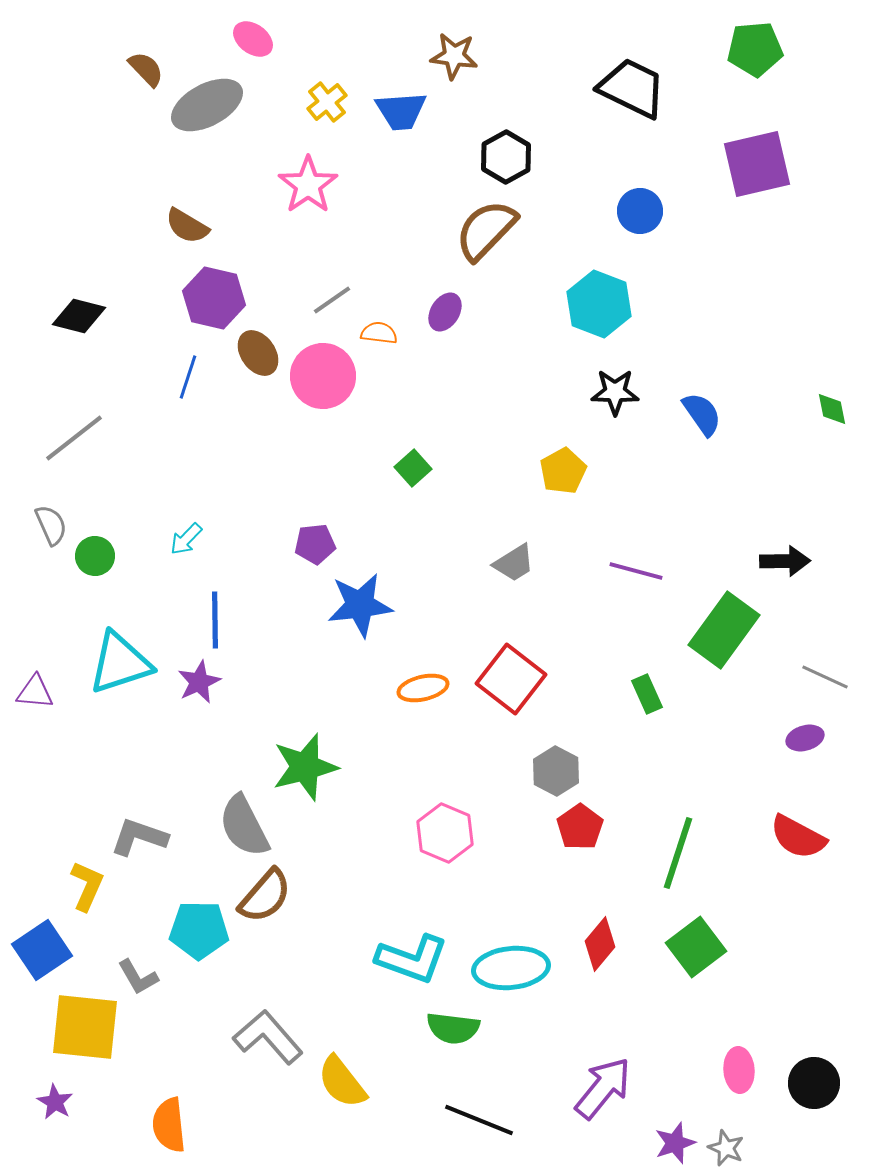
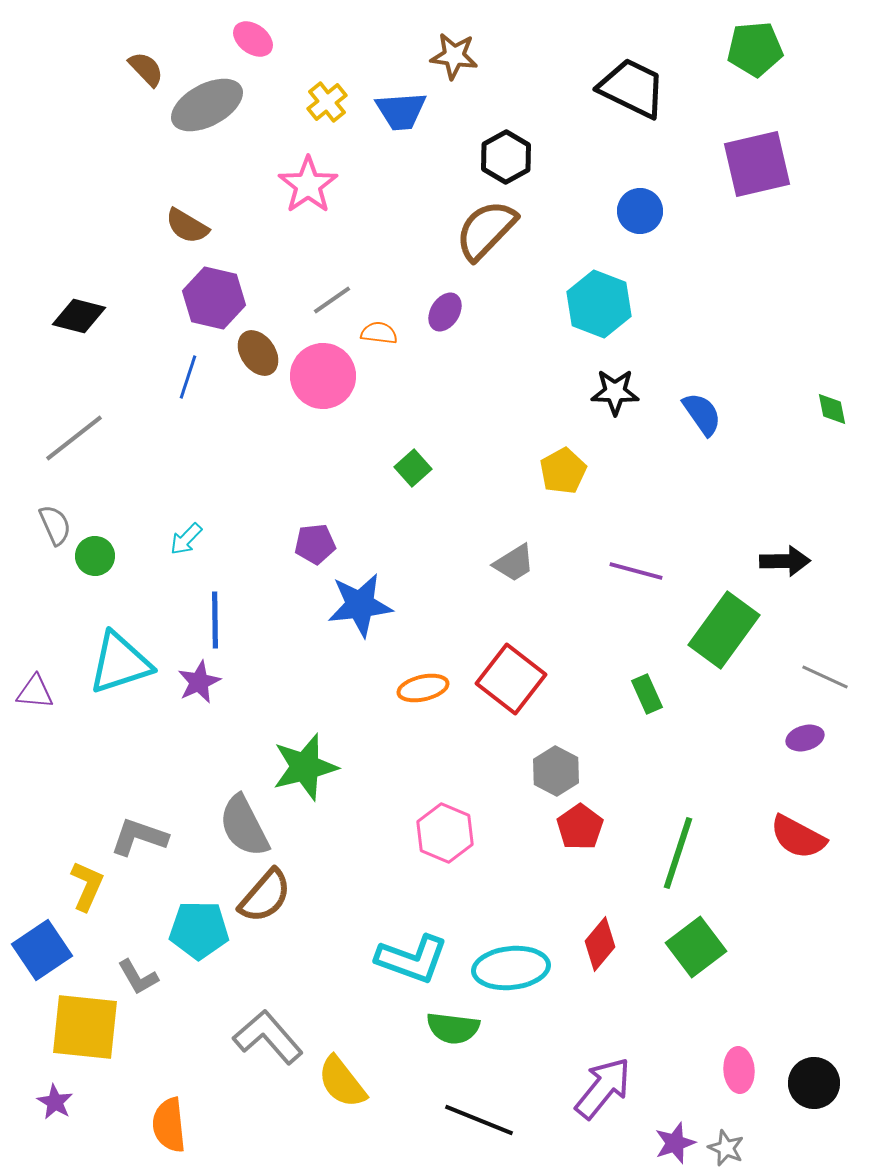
gray semicircle at (51, 525): moved 4 px right
